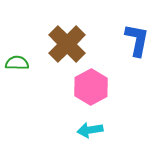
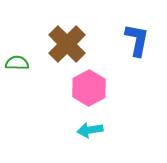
pink hexagon: moved 2 px left, 1 px down
